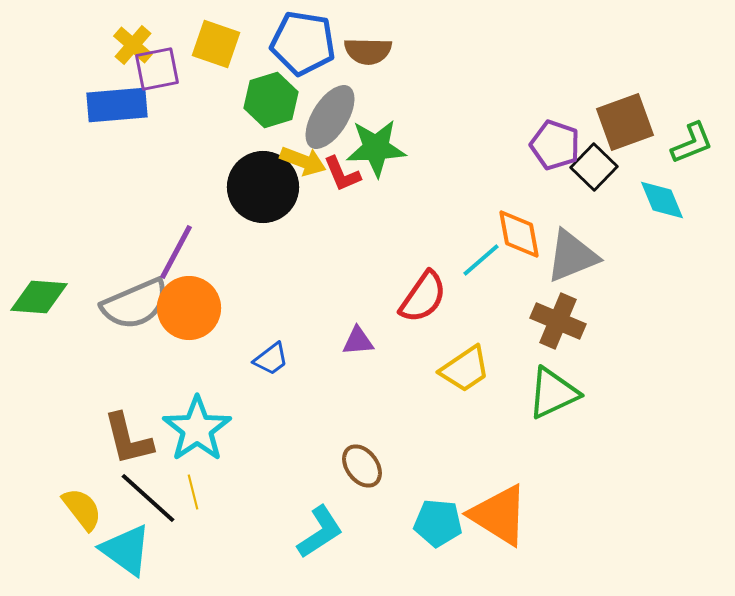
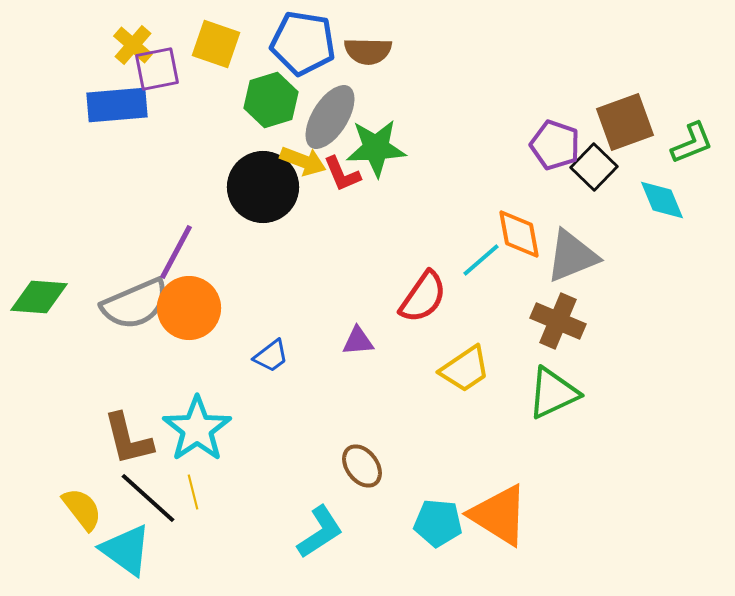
blue trapezoid: moved 3 px up
